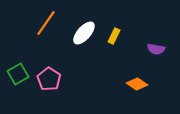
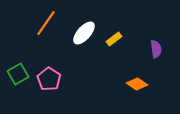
yellow rectangle: moved 3 px down; rotated 28 degrees clockwise
purple semicircle: rotated 108 degrees counterclockwise
